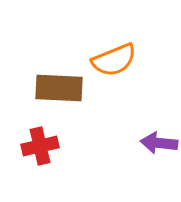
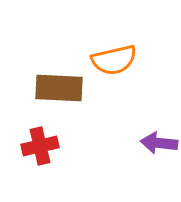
orange semicircle: rotated 9 degrees clockwise
